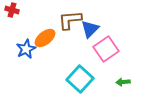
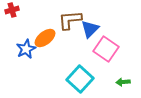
red cross: rotated 32 degrees counterclockwise
pink square: rotated 20 degrees counterclockwise
